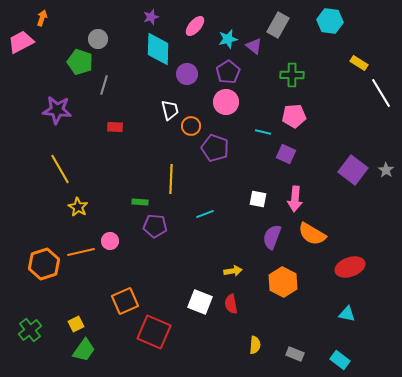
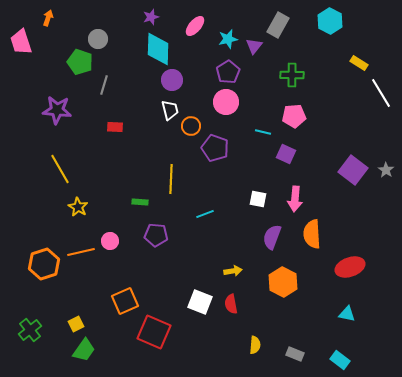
orange arrow at (42, 18): moved 6 px right
cyan hexagon at (330, 21): rotated 20 degrees clockwise
pink trapezoid at (21, 42): rotated 80 degrees counterclockwise
purple triangle at (254, 46): rotated 30 degrees clockwise
purple circle at (187, 74): moved 15 px left, 6 px down
purple pentagon at (155, 226): moved 1 px right, 9 px down
orange semicircle at (312, 234): rotated 56 degrees clockwise
